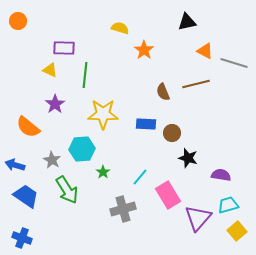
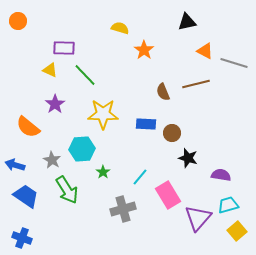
green line: rotated 50 degrees counterclockwise
